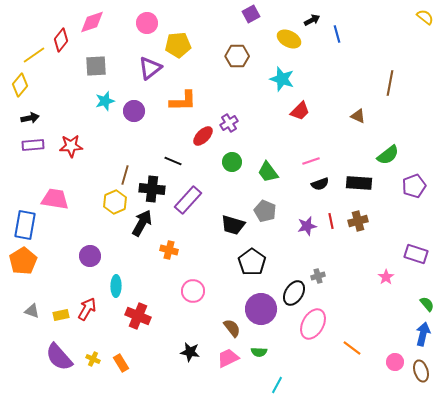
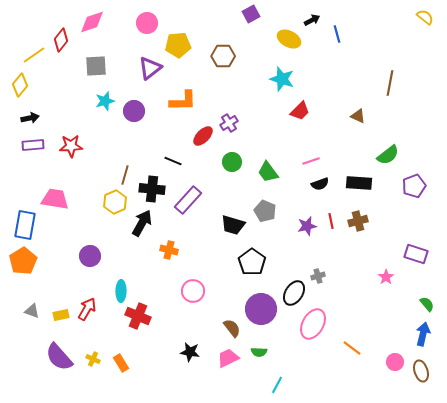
brown hexagon at (237, 56): moved 14 px left
cyan ellipse at (116, 286): moved 5 px right, 5 px down
